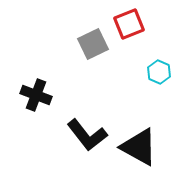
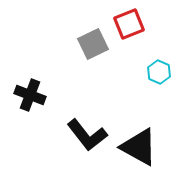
black cross: moved 6 px left
